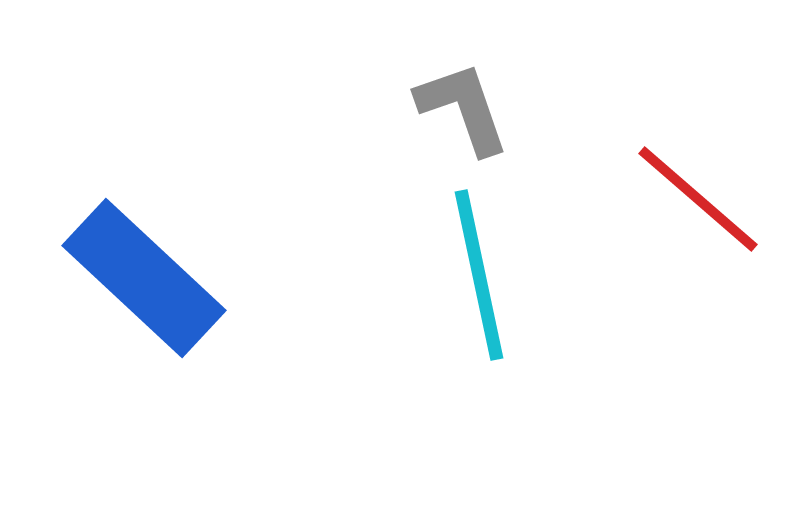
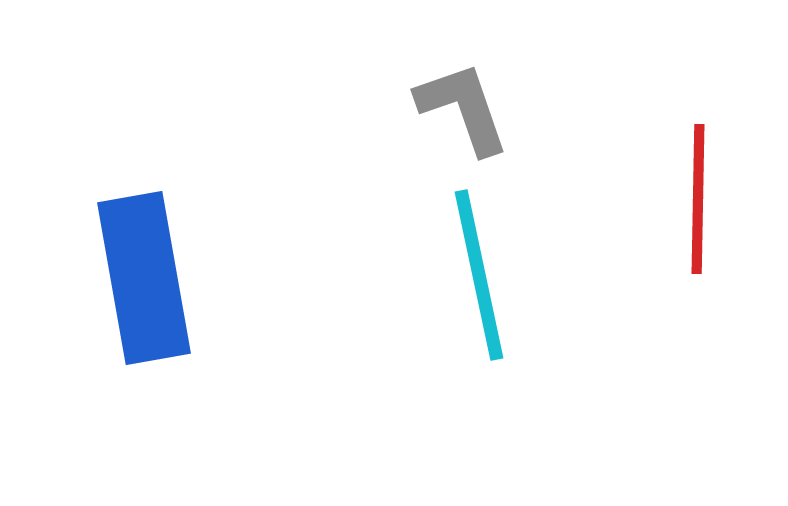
red line: rotated 50 degrees clockwise
blue rectangle: rotated 37 degrees clockwise
